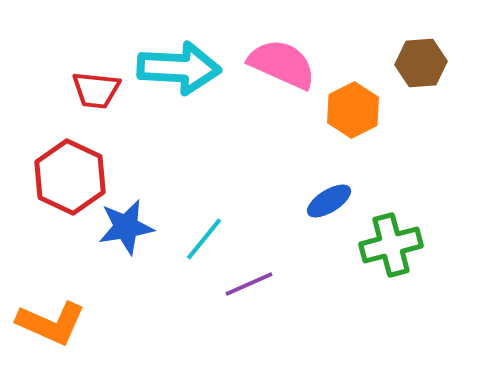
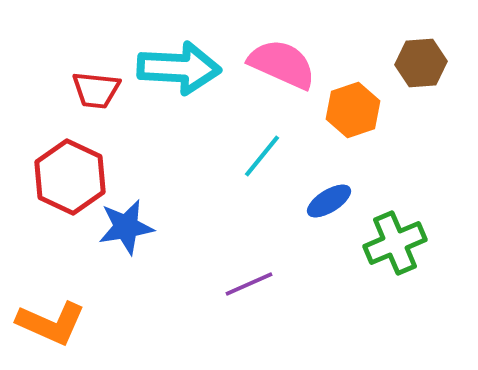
orange hexagon: rotated 8 degrees clockwise
cyan line: moved 58 px right, 83 px up
green cross: moved 4 px right, 2 px up; rotated 8 degrees counterclockwise
